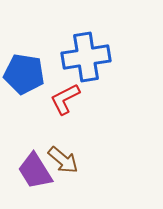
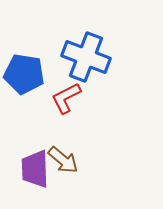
blue cross: rotated 30 degrees clockwise
red L-shape: moved 1 px right, 1 px up
purple trapezoid: moved 2 px up; rotated 30 degrees clockwise
